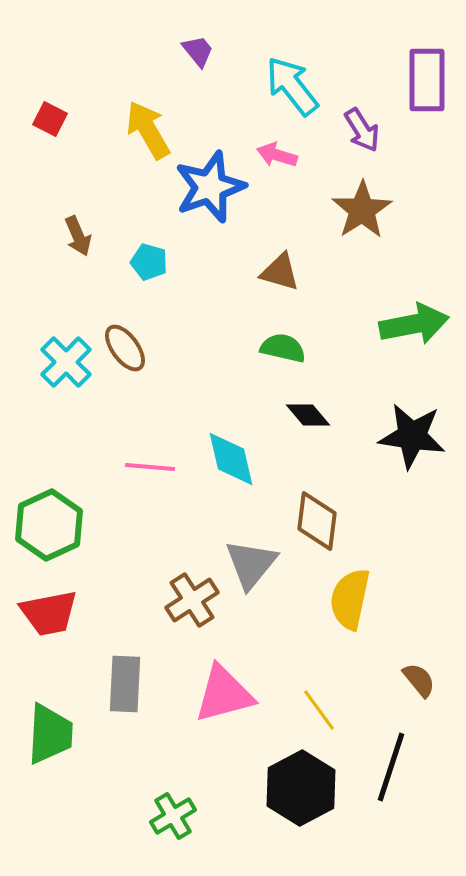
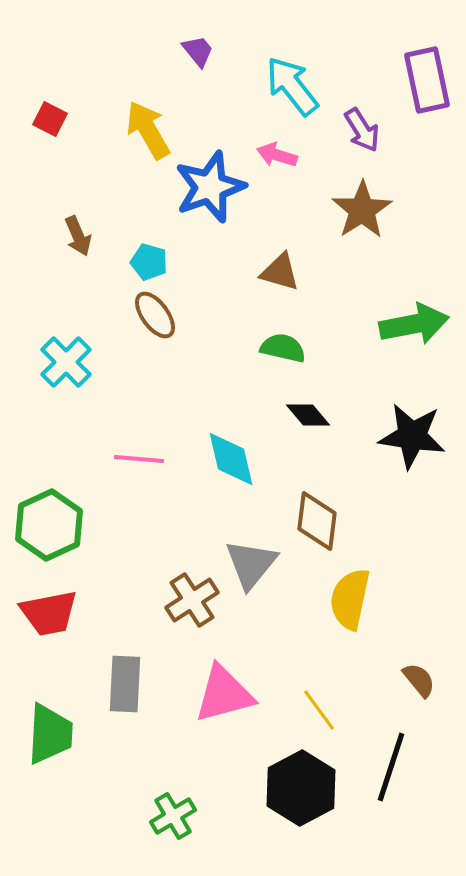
purple rectangle: rotated 12 degrees counterclockwise
brown ellipse: moved 30 px right, 33 px up
pink line: moved 11 px left, 8 px up
